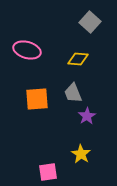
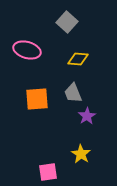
gray square: moved 23 px left
